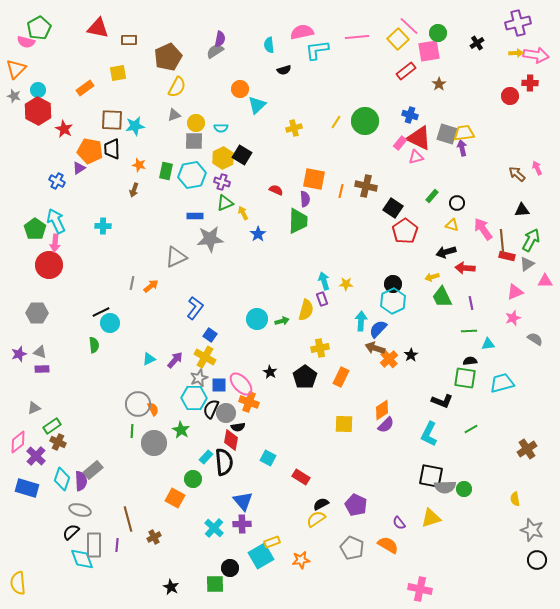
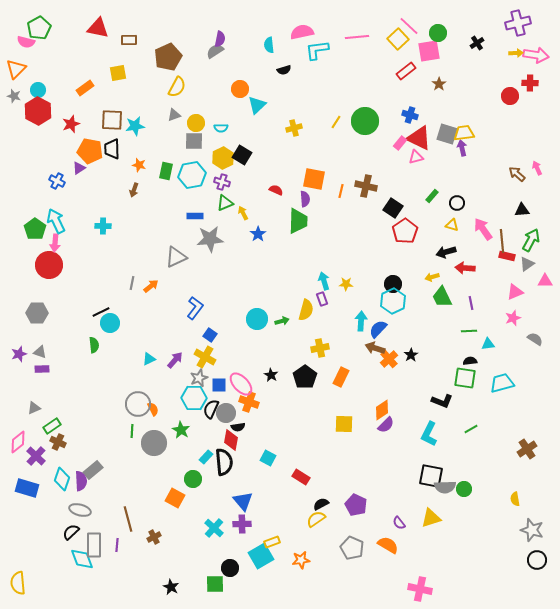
red star at (64, 129): moved 7 px right, 5 px up; rotated 24 degrees clockwise
black star at (270, 372): moved 1 px right, 3 px down
